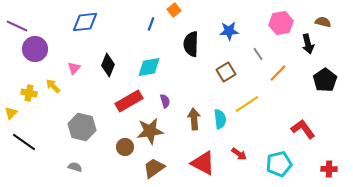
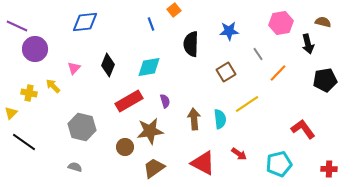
blue line: rotated 40 degrees counterclockwise
black pentagon: rotated 25 degrees clockwise
